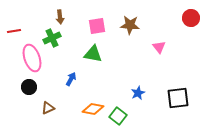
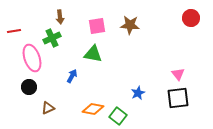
pink triangle: moved 19 px right, 27 px down
blue arrow: moved 1 px right, 3 px up
